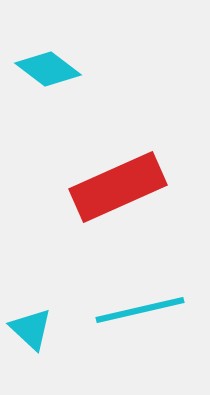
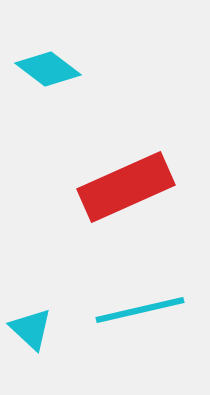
red rectangle: moved 8 px right
